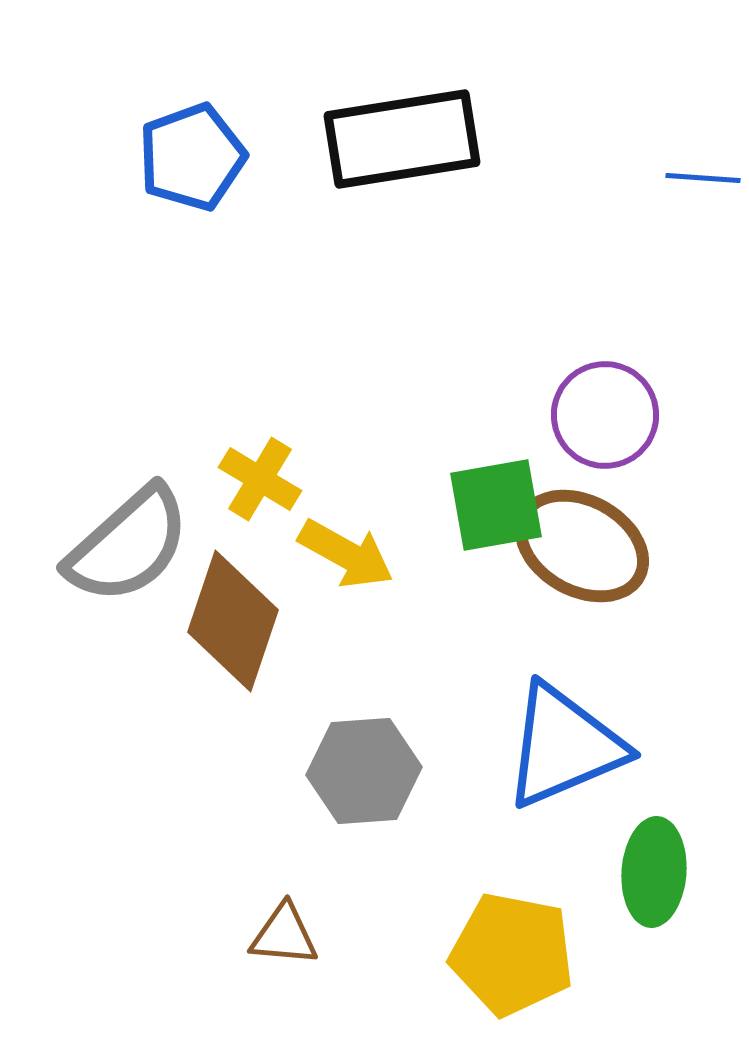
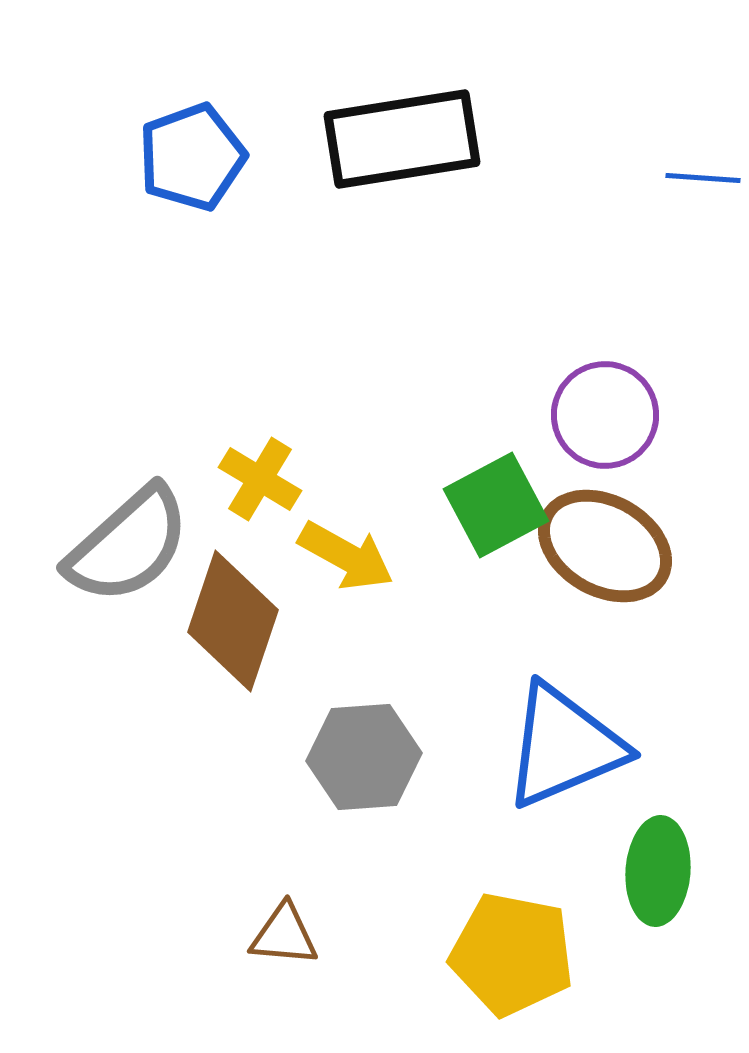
green square: rotated 18 degrees counterclockwise
brown ellipse: moved 23 px right
yellow arrow: moved 2 px down
gray hexagon: moved 14 px up
green ellipse: moved 4 px right, 1 px up
